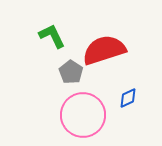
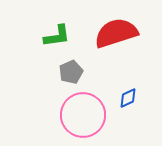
green L-shape: moved 5 px right; rotated 108 degrees clockwise
red semicircle: moved 12 px right, 17 px up
gray pentagon: rotated 15 degrees clockwise
